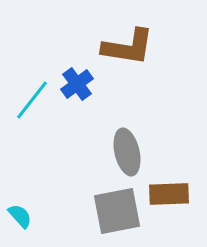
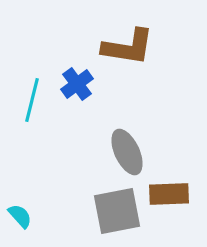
cyan line: rotated 24 degrees counterclockwise
gray ellipse: rotated 12 degrees counterclockwise
